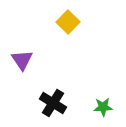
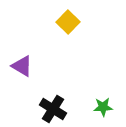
purple triangle: moved 6 px down; rotated 25 degrees counterclockwise
black cross: moved 6 px down
